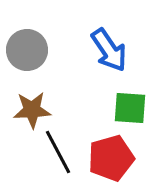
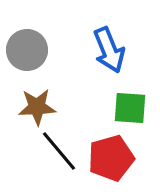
blue arrow: rotated 12 degrees clockwise
brown star: moved 5 px right, 3 px up
black line: moved 1 px right, 1 px up; rotated 12 degrees counterclockwise
